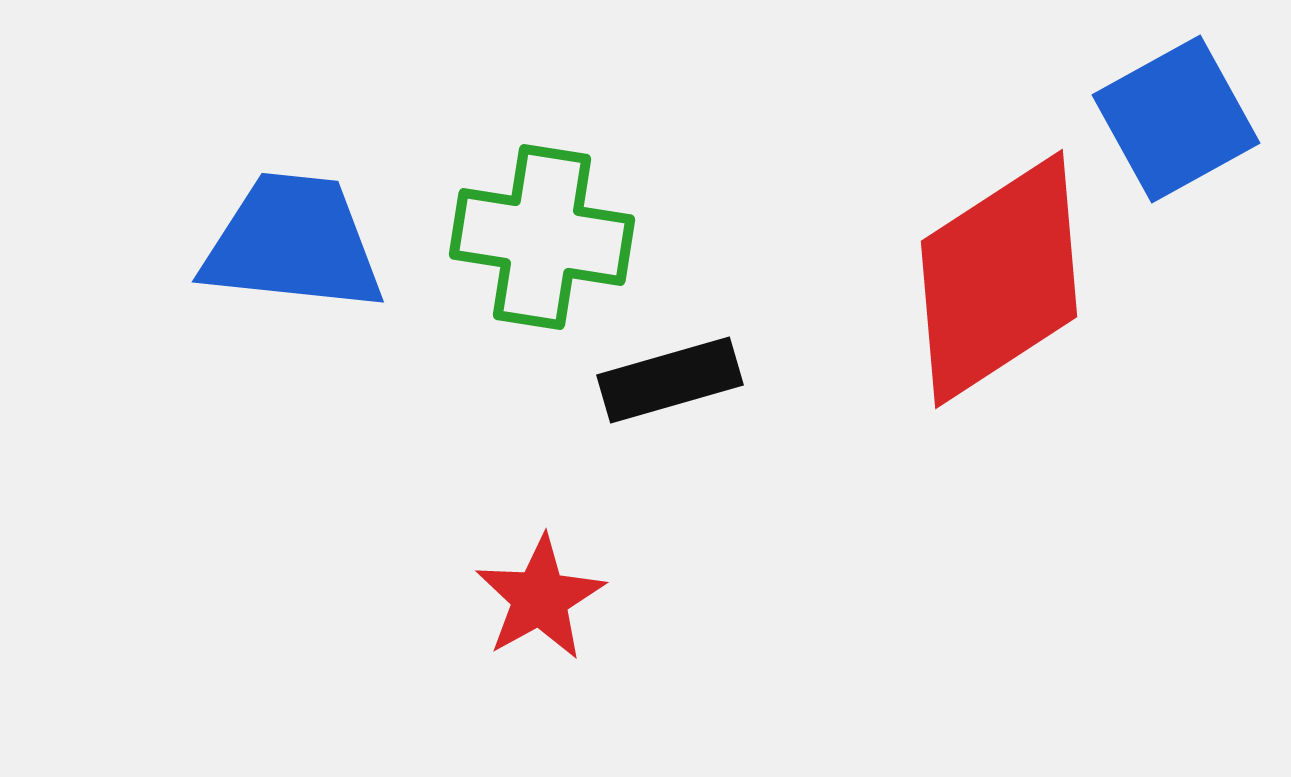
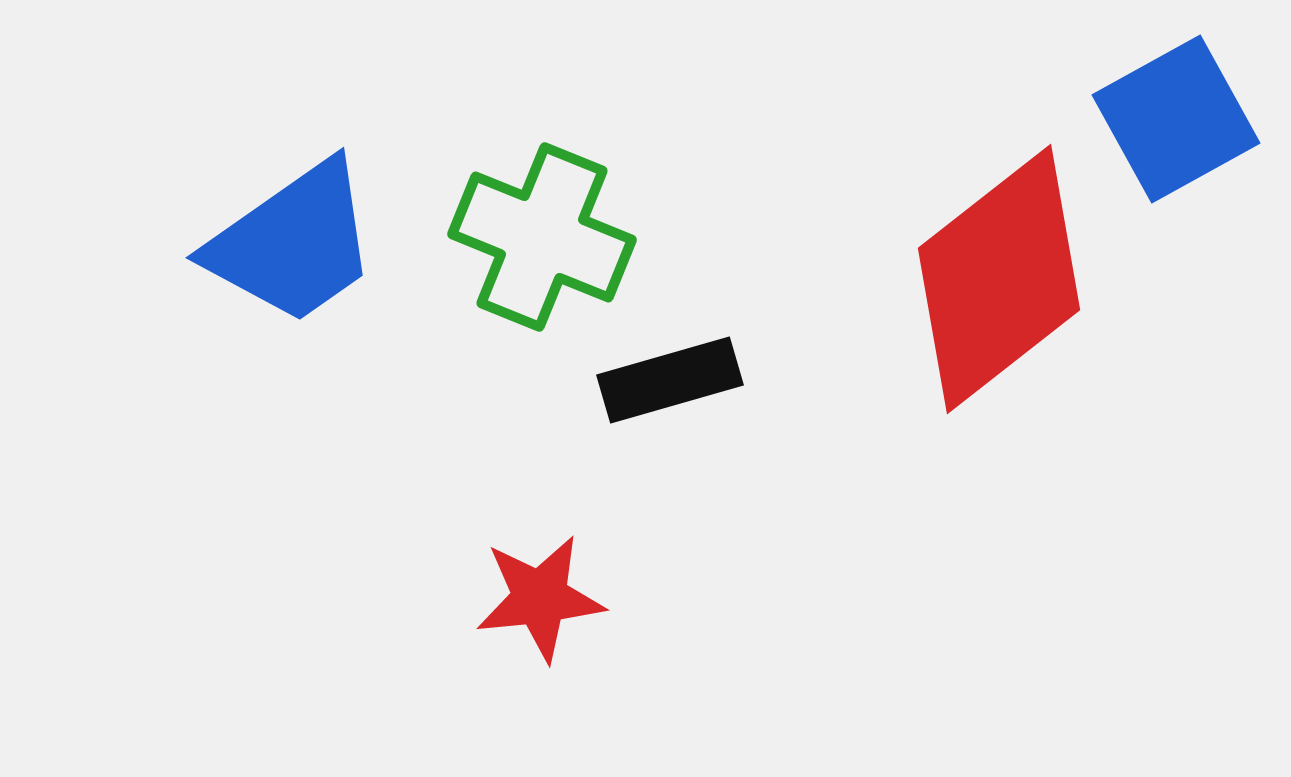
green cross: rotated 13 degrees clockwise
blue trapezoid: rotated 139 degrees clockwise
red diamond: rotated 5 degrees counterclockwise
red star: rotated 23 degrees clockwise
